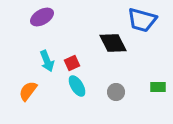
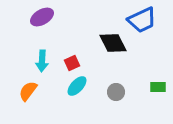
blue trapezoid: rotated 40 degrees counterclockwise
cyan arrow: moved 5 px left; rotated 25 degrees clockwise
cyan ellipse: rotated 75 degrees clockwise
